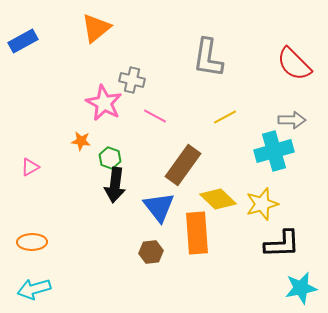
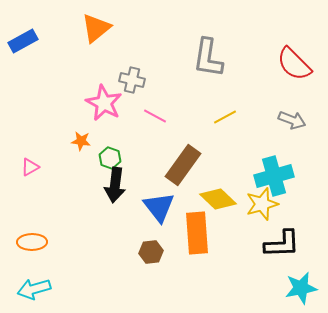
gray arrow: rotated 20 degrees clockwise
cyan cross: moved 25 px down
